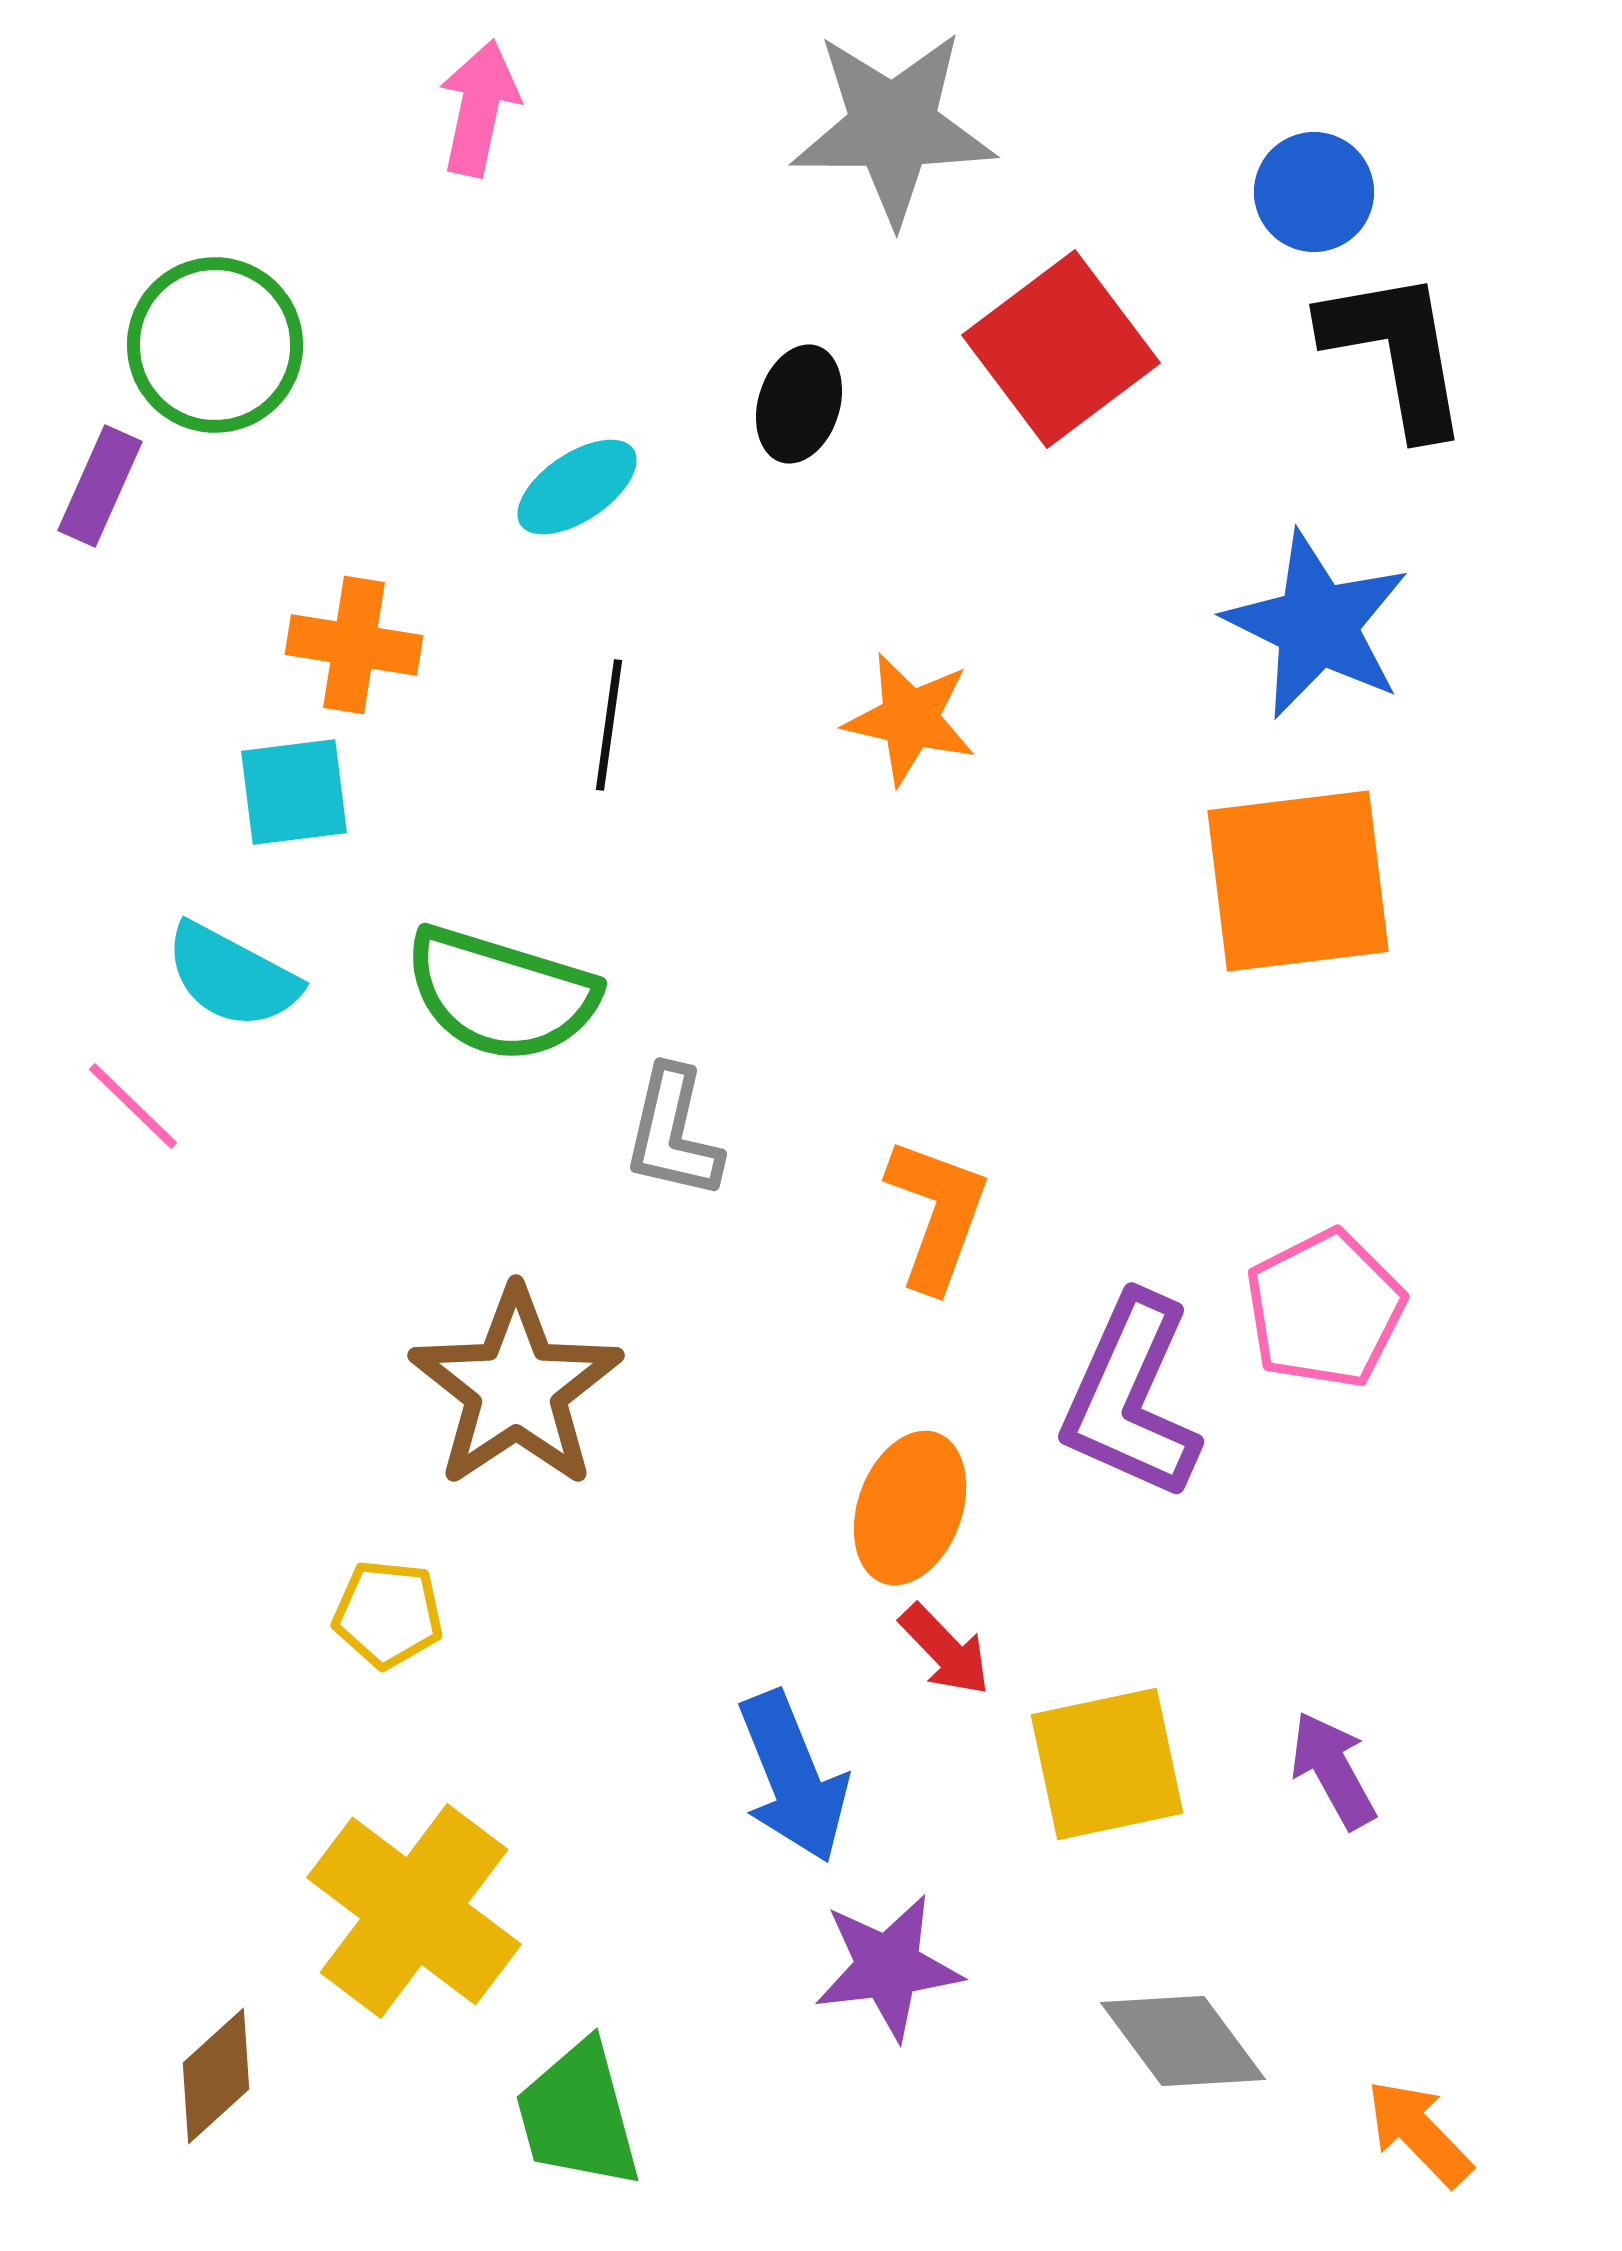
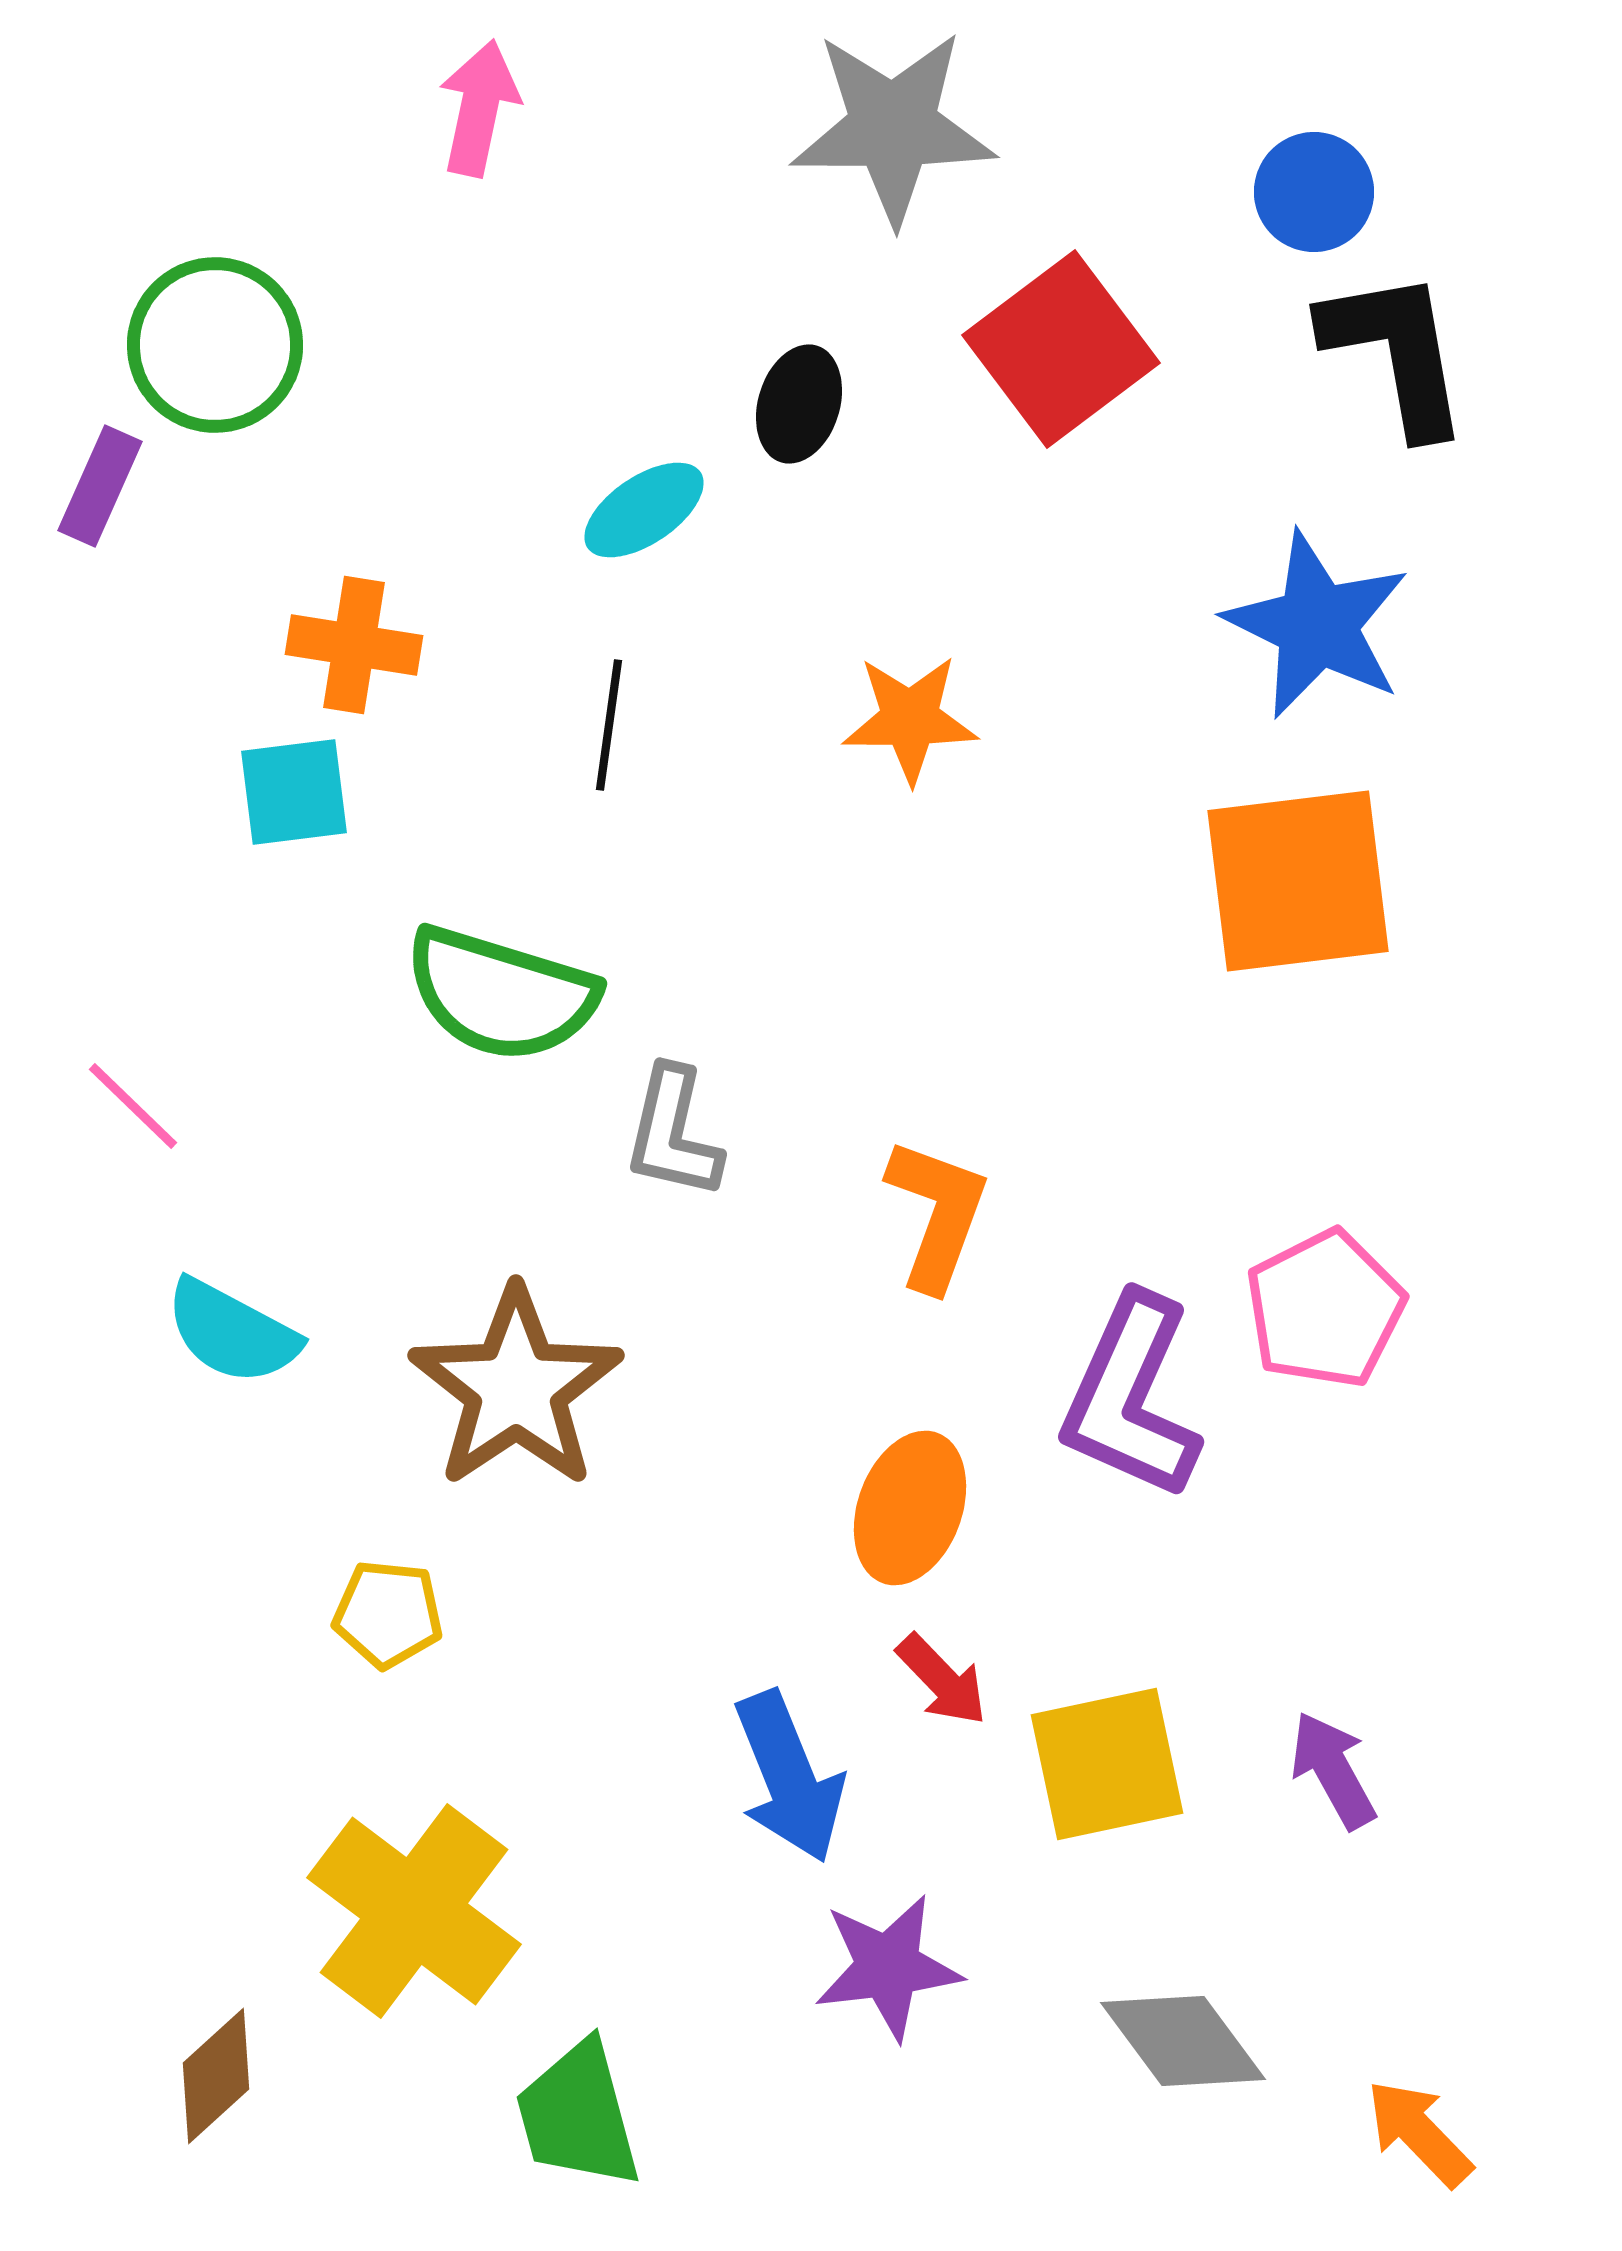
cyan ellipse: moved 67 px right, 23 px down
orange star: rotated 13 degrees counterclockwise
cyan semicircle: moved 356 px down
red arrow: moved 3 px left, 30 px down
blue arrow: moved 4 px left
